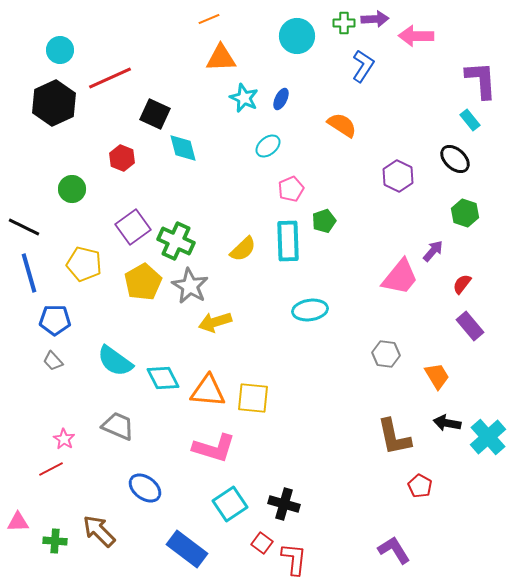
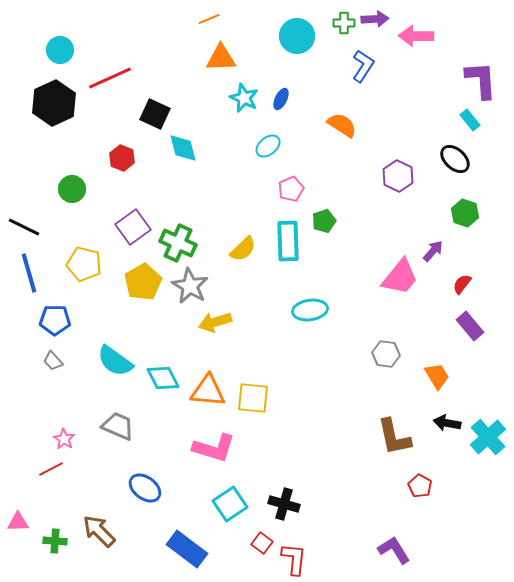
green cross at (176, 241): moved 2 px right, 2 px down
